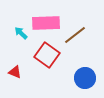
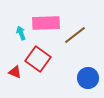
cyan arrow: rotated 24 degrees clockwise
red square: moved 9 px left, 4 px down
blue circle: moved 3 px right
